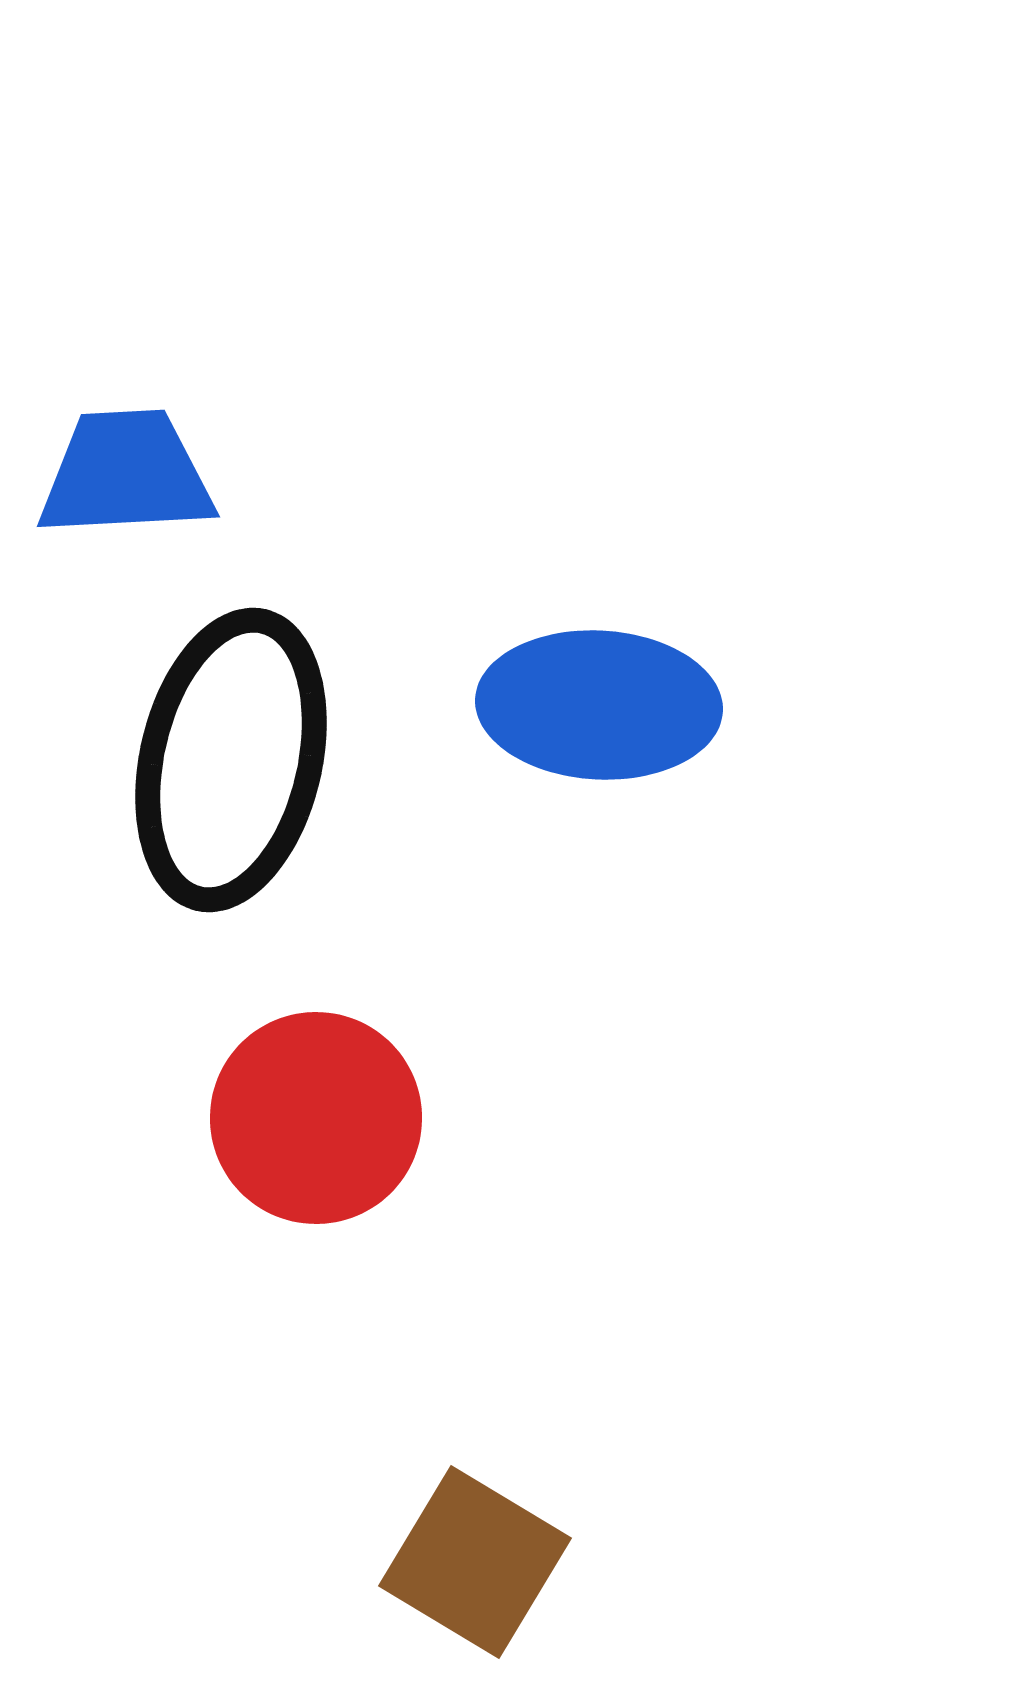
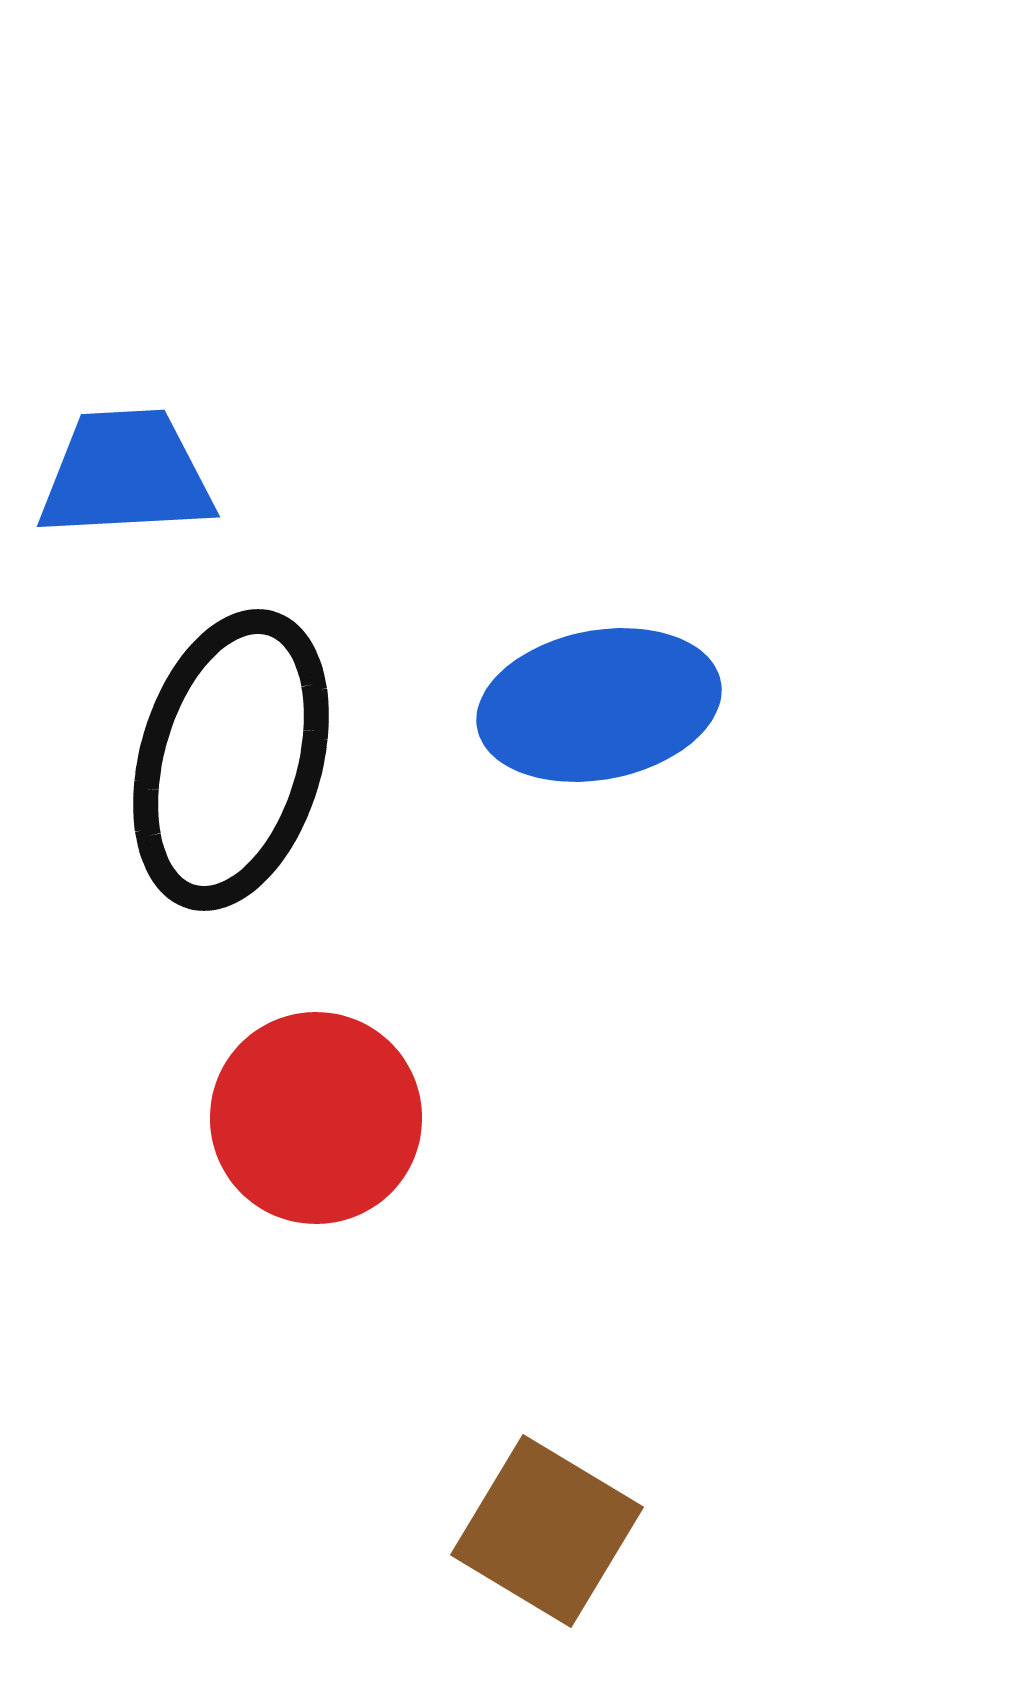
blue ellipse: rotated 14 degrees counterclockwise
black ellipse: rotated 3 degrees clockwise
brown square: moved 72 px right, 31 px up
